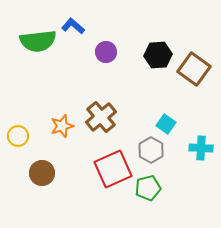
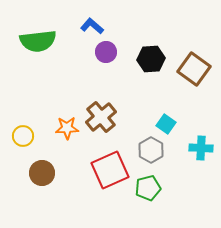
blue L-shape: moved 19 px right
black hexagon: moved 7 px left, 4 px down
orange star: moved 5 px right, 2 px down; rotated 15 degrees clockwise
yellow circle: moved 5 px right
red square: moved 3 px left, 1 px down
